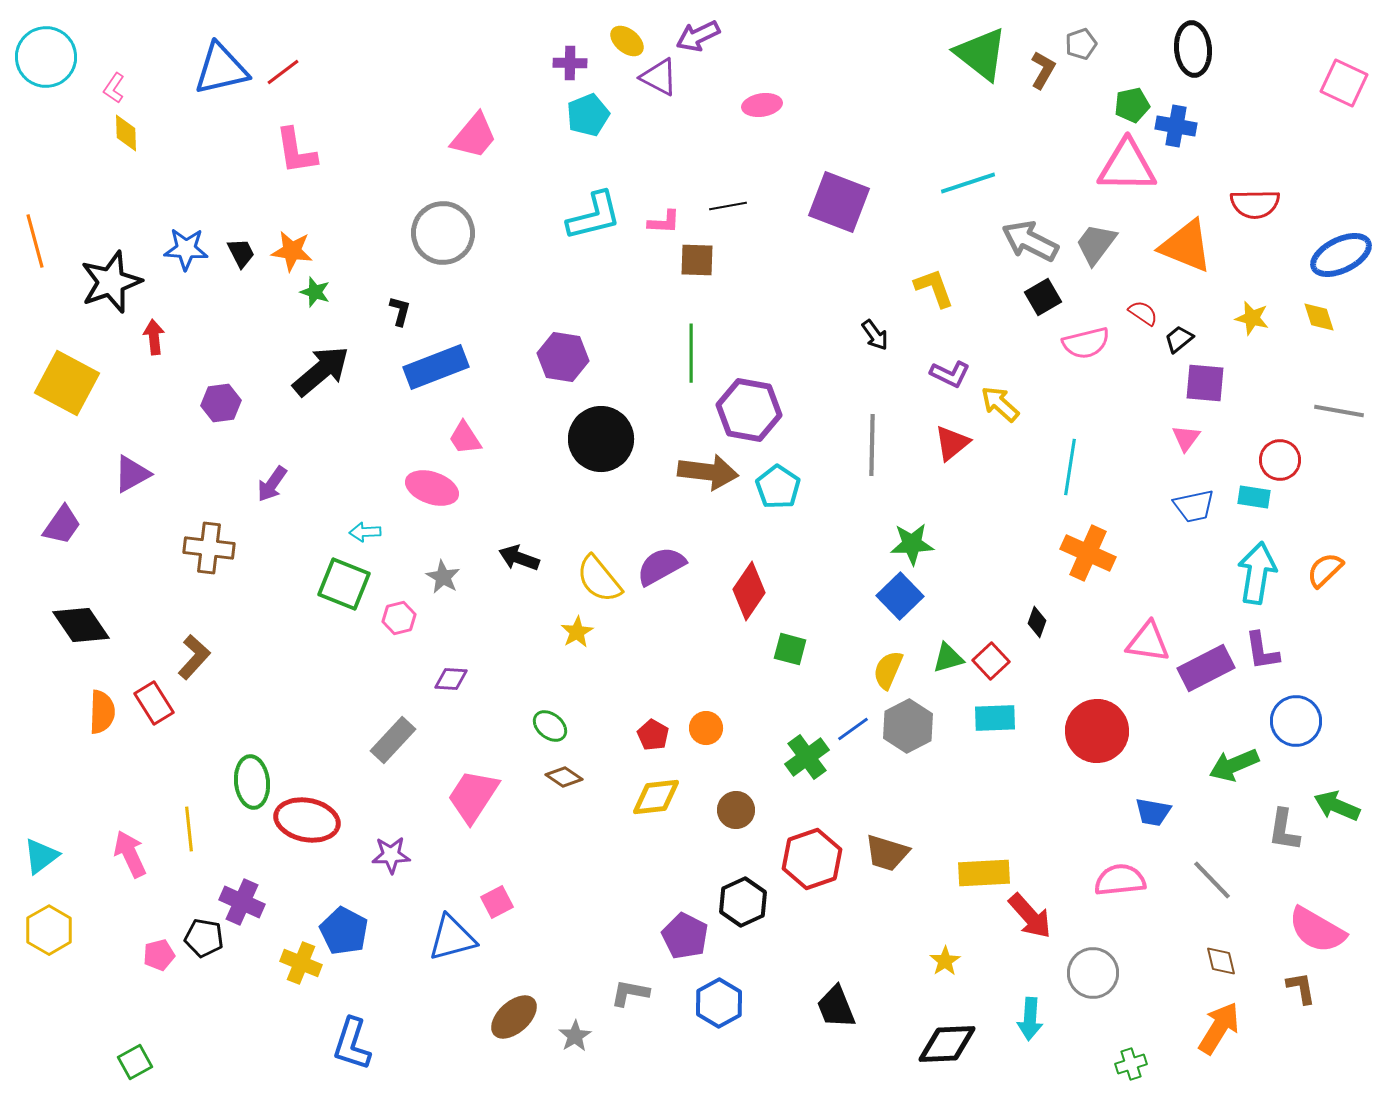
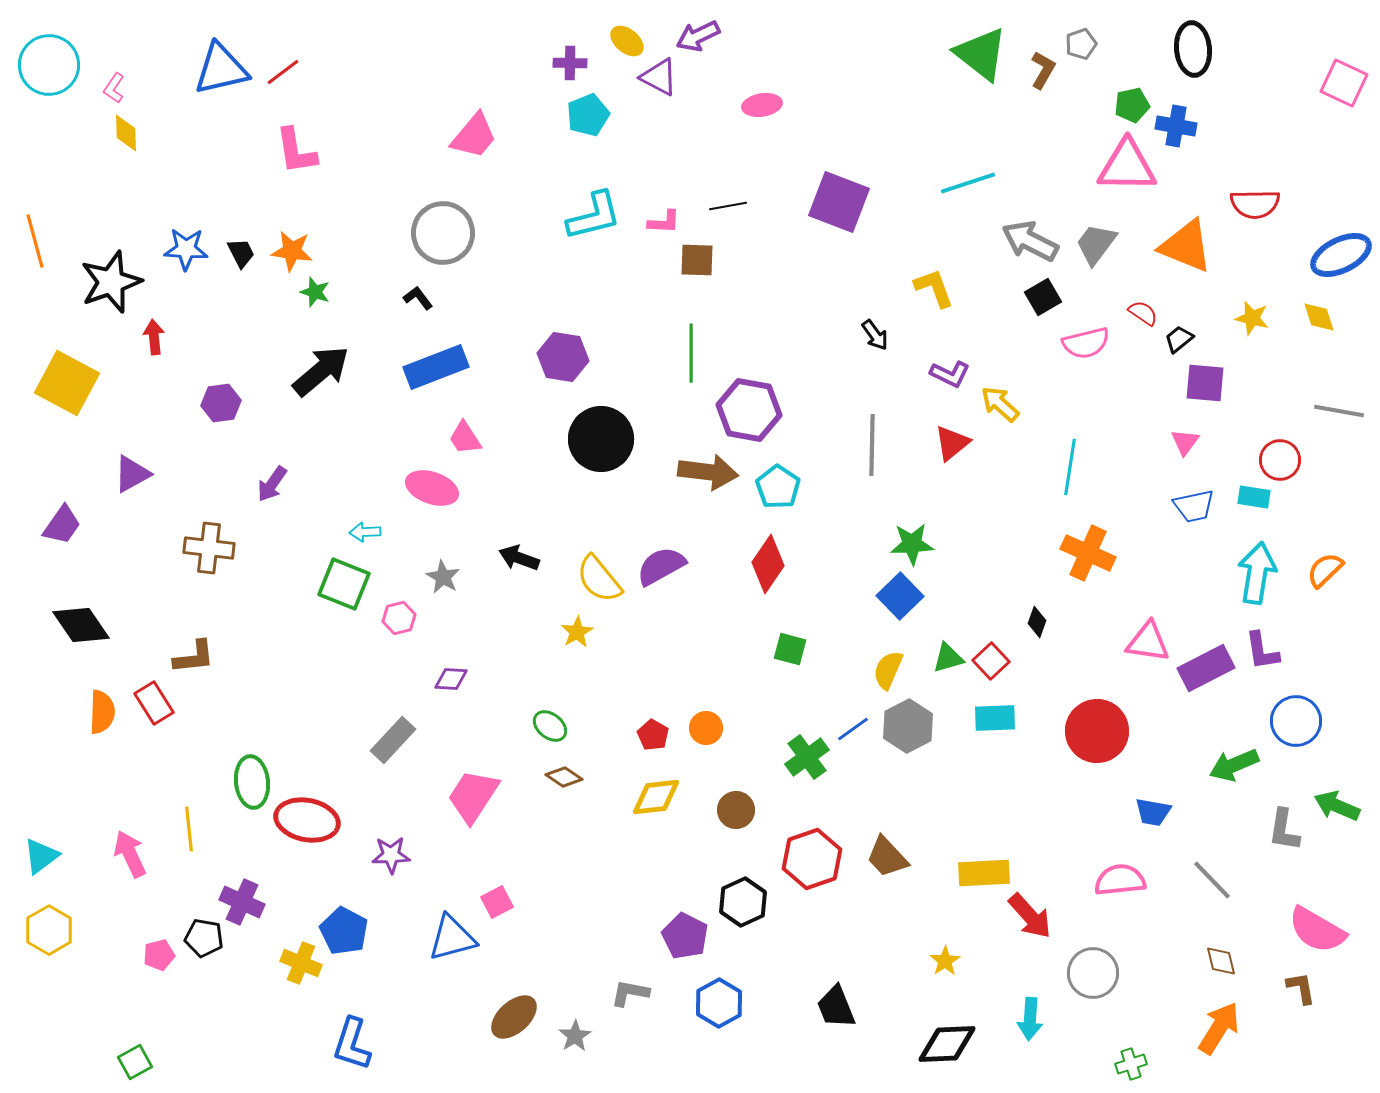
cyan circle at (46, 57): moved 3 px right, 8 px down
black L-shape at (400, 311): moved 18 px right, 13 px up; rotated 52 degrees counterclockwise
pink triangle at (1186, 438): moved 1 px left, 4 px down
red diamond at (749, 591): moved 19 px right, 27 px up
brown L-shape at (194, 657): rotated 42 degrees clockwise
brown trapezoid at (887, 853): moved 4 px down; rotated 30 degrees clockwise
